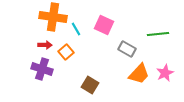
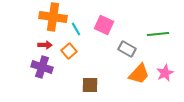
orange square: moved 3 px right, 1 px up
purple cross: moved 2 px up
brown square: rotated 30 degrees counterclockwise
